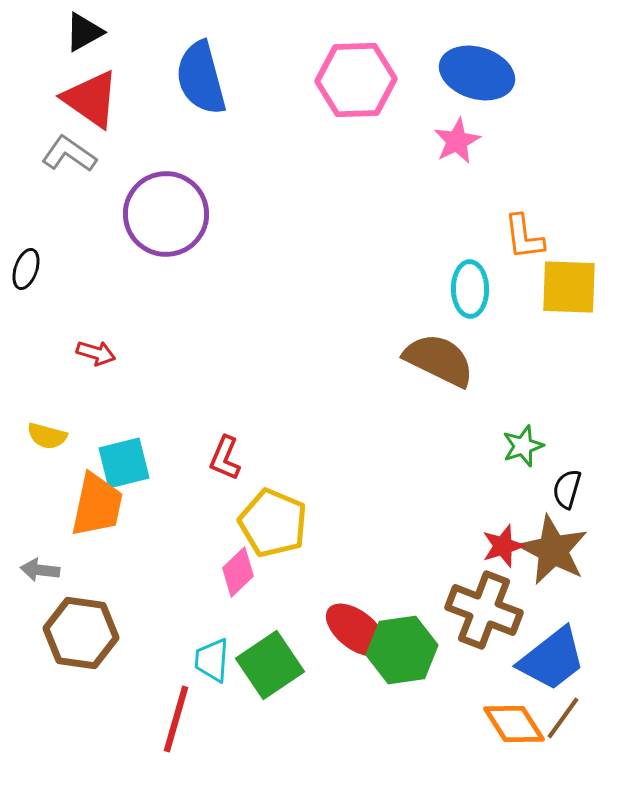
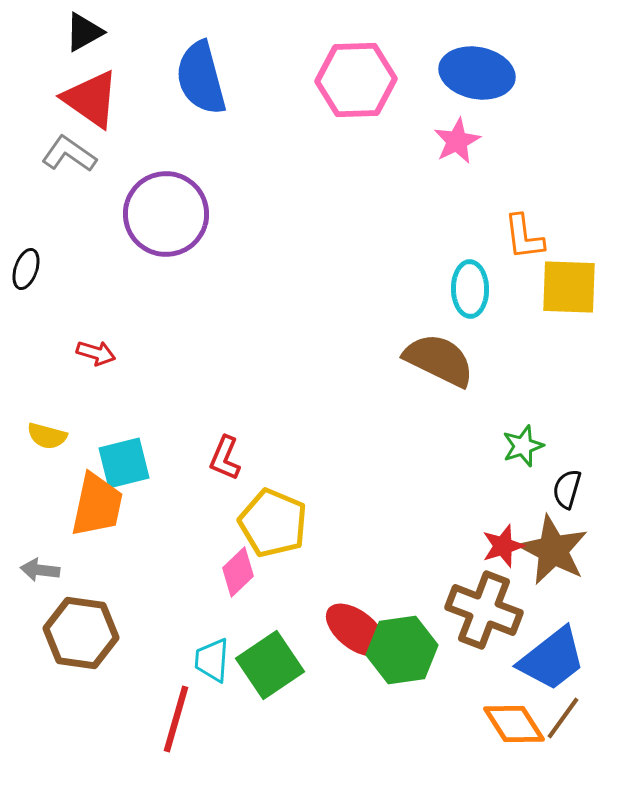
blue ellipse: rotated 6 degrees counterclockwise
